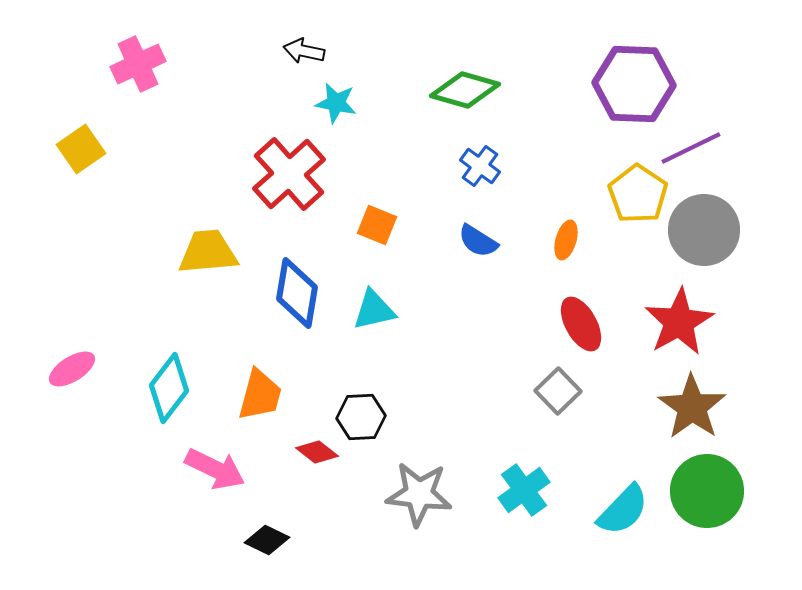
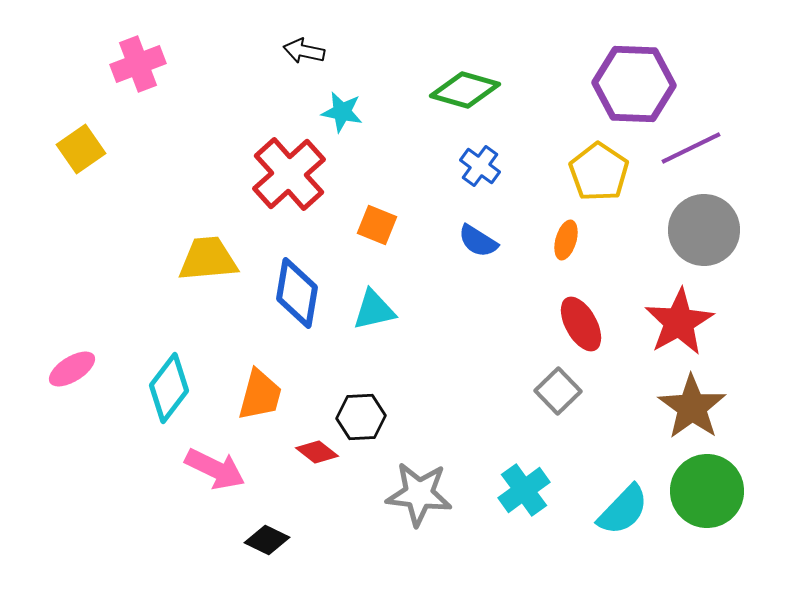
pink cross: rotated 4 degrees clockwise
cyan star: moved 6 px right, 9 px down
yellow pentagon: moved 39 px left, 22 px up
yellow trapezoid: moved 7 px down
